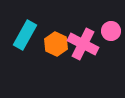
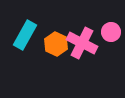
pink circle: moved 1 px down
pink cross: moved 1 px left, 1 px up
